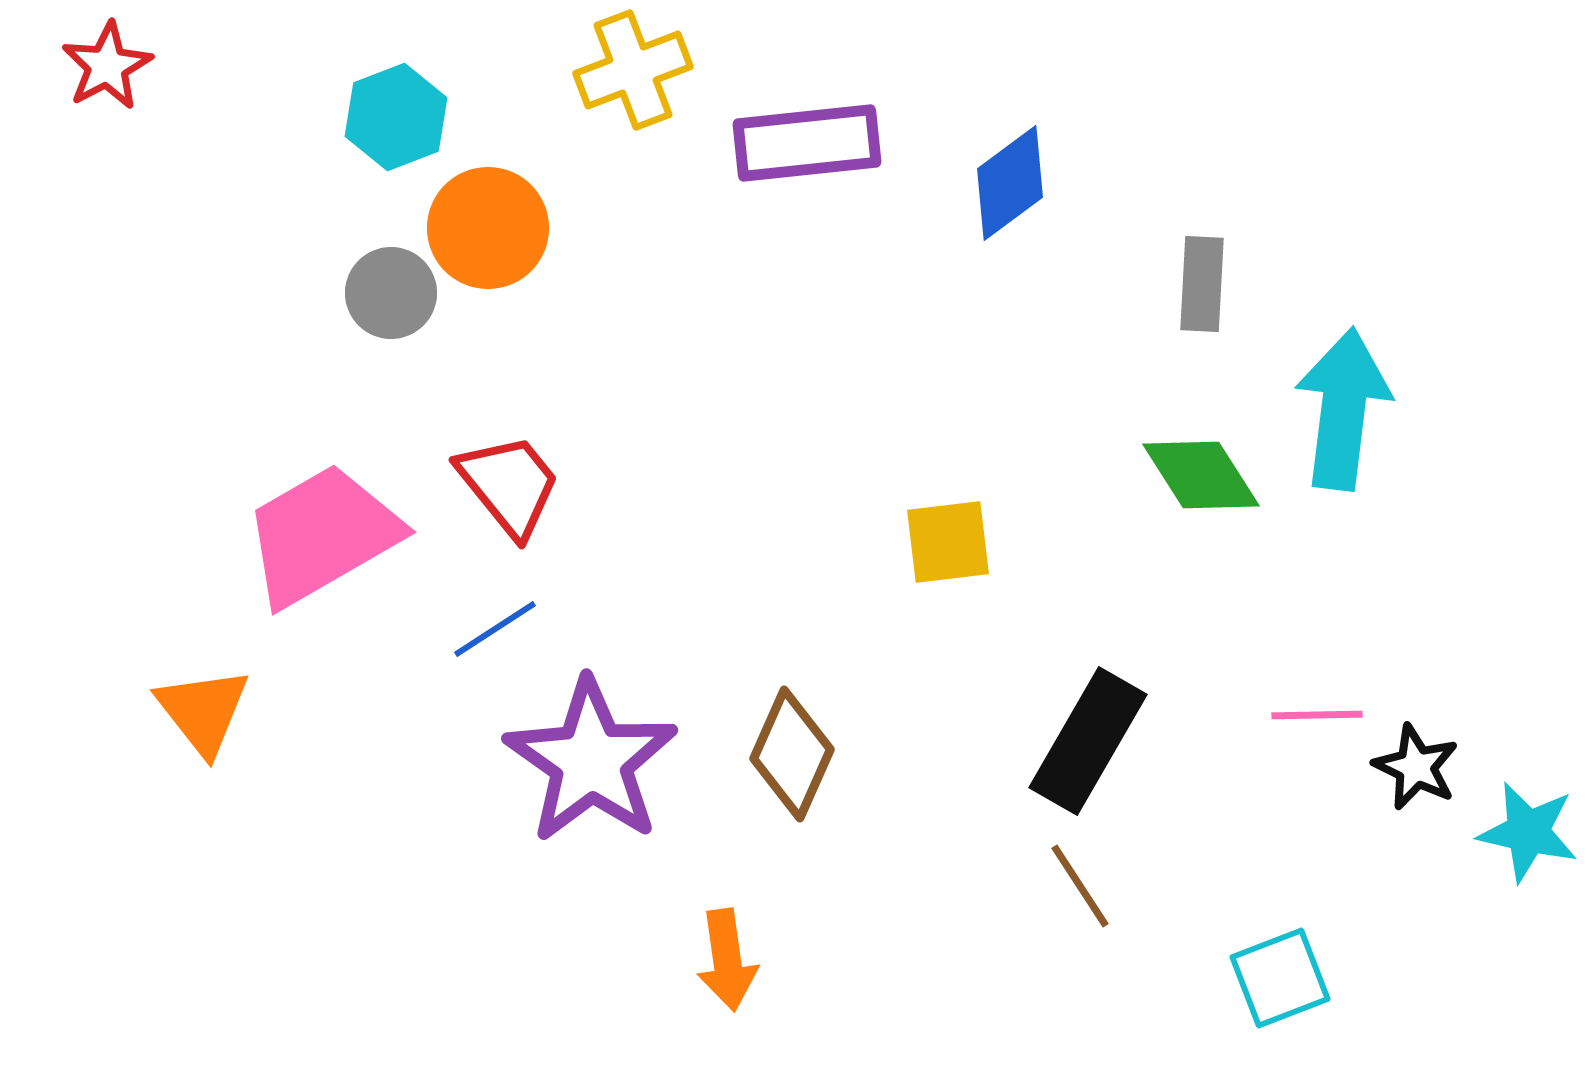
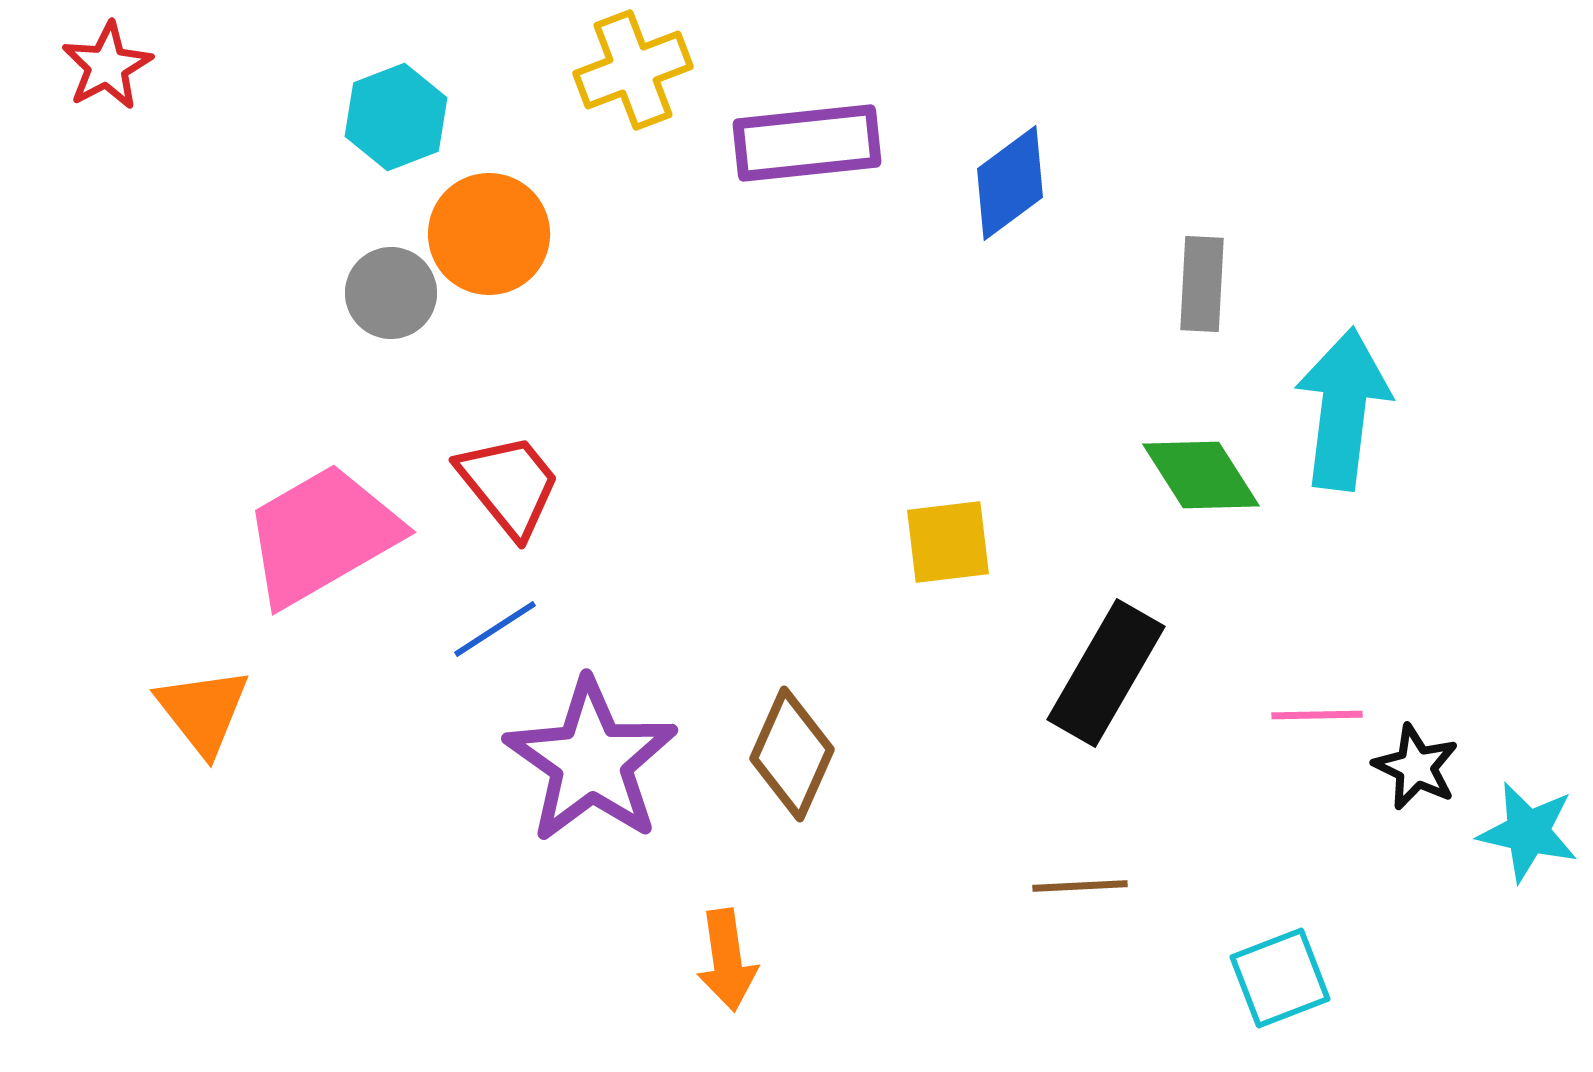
orange circle: moved 1 px right, 6 px down
black rectangle: moved 18 px right, 68 px up
brown line: rotated 60 degrees counterclockwise
